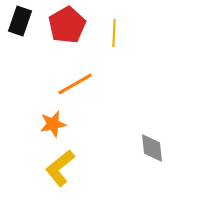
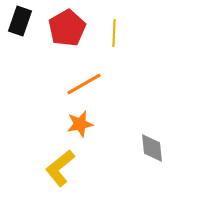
red pentagon: moved 3 px down
orange line: moved 9 px right
orange star: moved 27 px right
